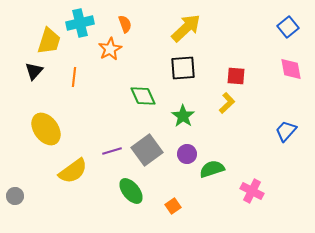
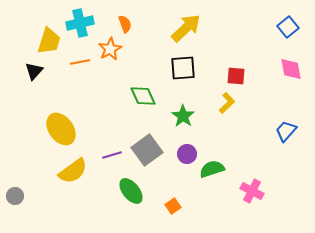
orange line: moved 6 px right, 15 px up; rotated 72 degrees clockwise
yellow ellipse: moved 15 px right
purple line: moved 4 px down
